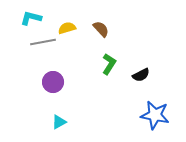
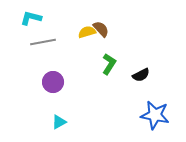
yellow semicircle: moved 20 px right, 4 px down
